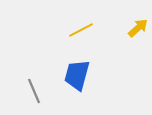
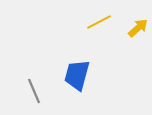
yellow line: moved 18 px right, 8 px up
